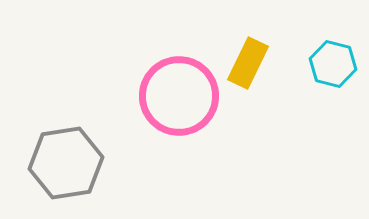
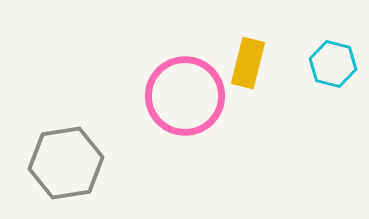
yellow rectangle: rotated 12 degrees counterclockwise
pink circle: moved 6 px right
